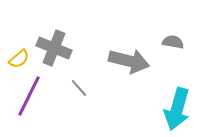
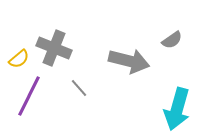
gray semicircle: moved 1 px left, 2 px up; rotated 135 degrees clockwise
